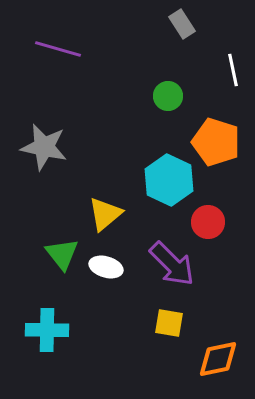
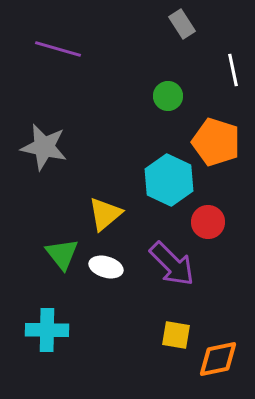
yellow square: moved 7 px right, 12 px down
